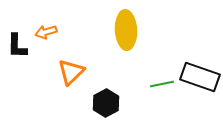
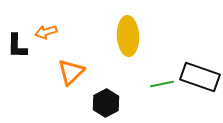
yellow ellipse: moved 2 px right, 6 px down
